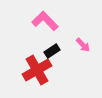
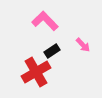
red cross: moved 1 px left, 2 px down
